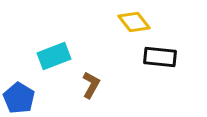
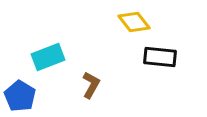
cyan rectangle: moved 6 px left, 1 px down
blue pentagon: moved 1 px right, 2 px up
